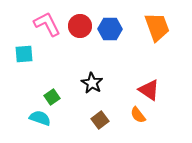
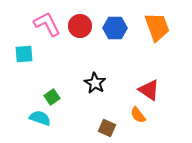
blue hexagon: moved 5 px right, 1 px up
black star: moved 3 px right
brown square: moved 7 px right, 8 px down; rotated 30 degrees counterclockwise
